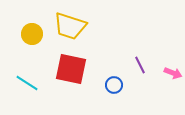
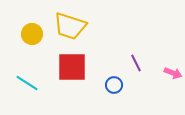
purple line: moved 4 px left, 2 px up
red square: moved 1 px right, 2 px up; rotated 12 degrees counterclockwise
